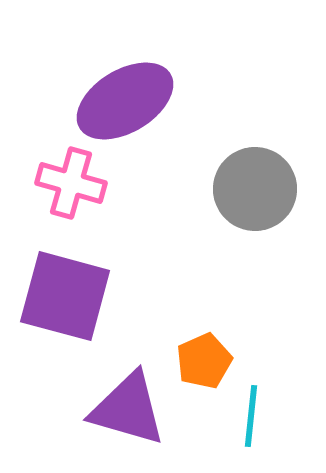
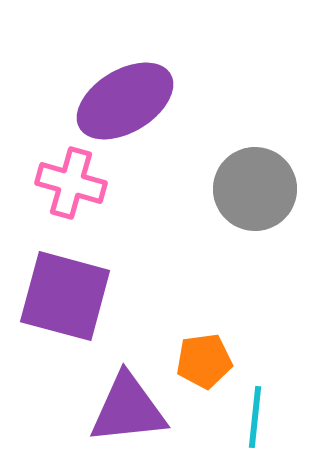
orange pentagon: rotated 16 degrees clockwise
purple triangle: rotated 22 degrees counterclockwise
cyan line: moved 4 px right, 1 px down
